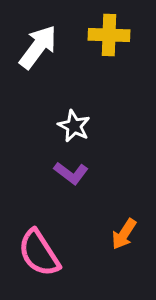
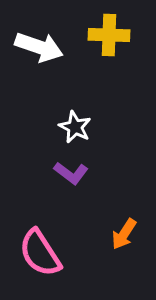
white arrow: moved 1 px right; rotated 72 degrees clockwise
white star: moved 1 px right, 1 px down
pink semicircle: moved 1 px right
